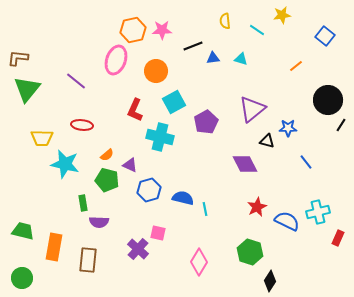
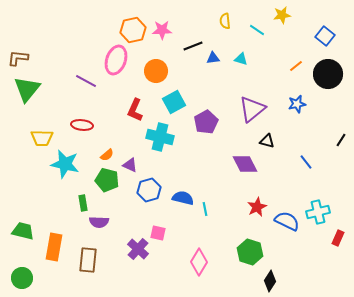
purple line at (76, 81): moved 10 px right; rotated 10 degrees counterclockwise
black circle at (328, 100): moved 26 px up
black line at (341, 125): moved 15 px down
blue star at (288, 128): moved 9 px right, 24 px up; rotated 12 degrees counterclockwise
